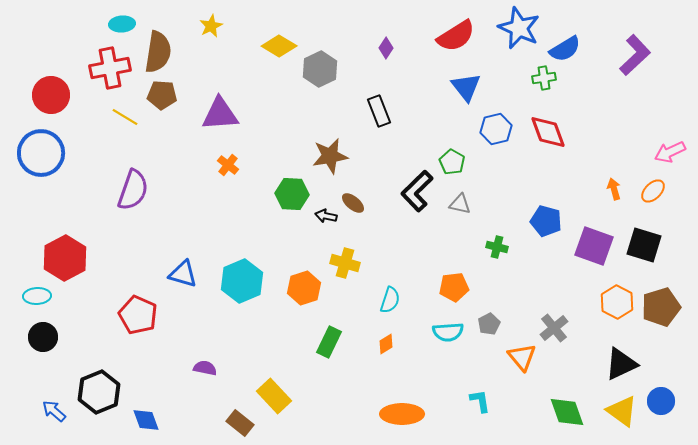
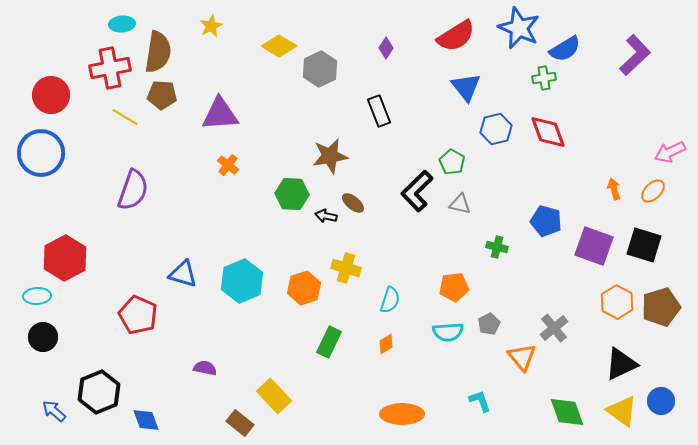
yellow cross at (345, 263): moved 1 px right, 5 px down
cyan L-shape at (480, 401): rotated 10 degrees counterclockwise
